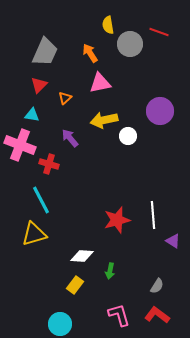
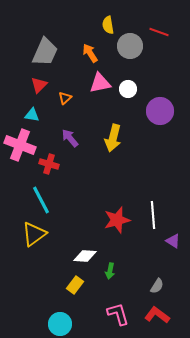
gray circle: moved 2 px down
yellow arrow: moved 9 px right, 18 px down; rotated 64 degrees counterclockwise
white circle: moved 47 px up
yellow triangle: rotated 20 degrees counterclockwise
white diamond: moved 3 px right
pink L-shape: moved 1 px left, 1 px up
